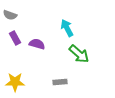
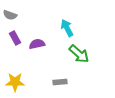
purple semicircle: rotated 28 degrees counterclockwise
